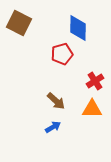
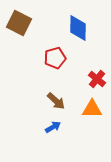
red pentagon: moved 7 px left, 4 px down
red cross: moved 2 px right, 2 px up; rotated 18 degrees counterclockwise
